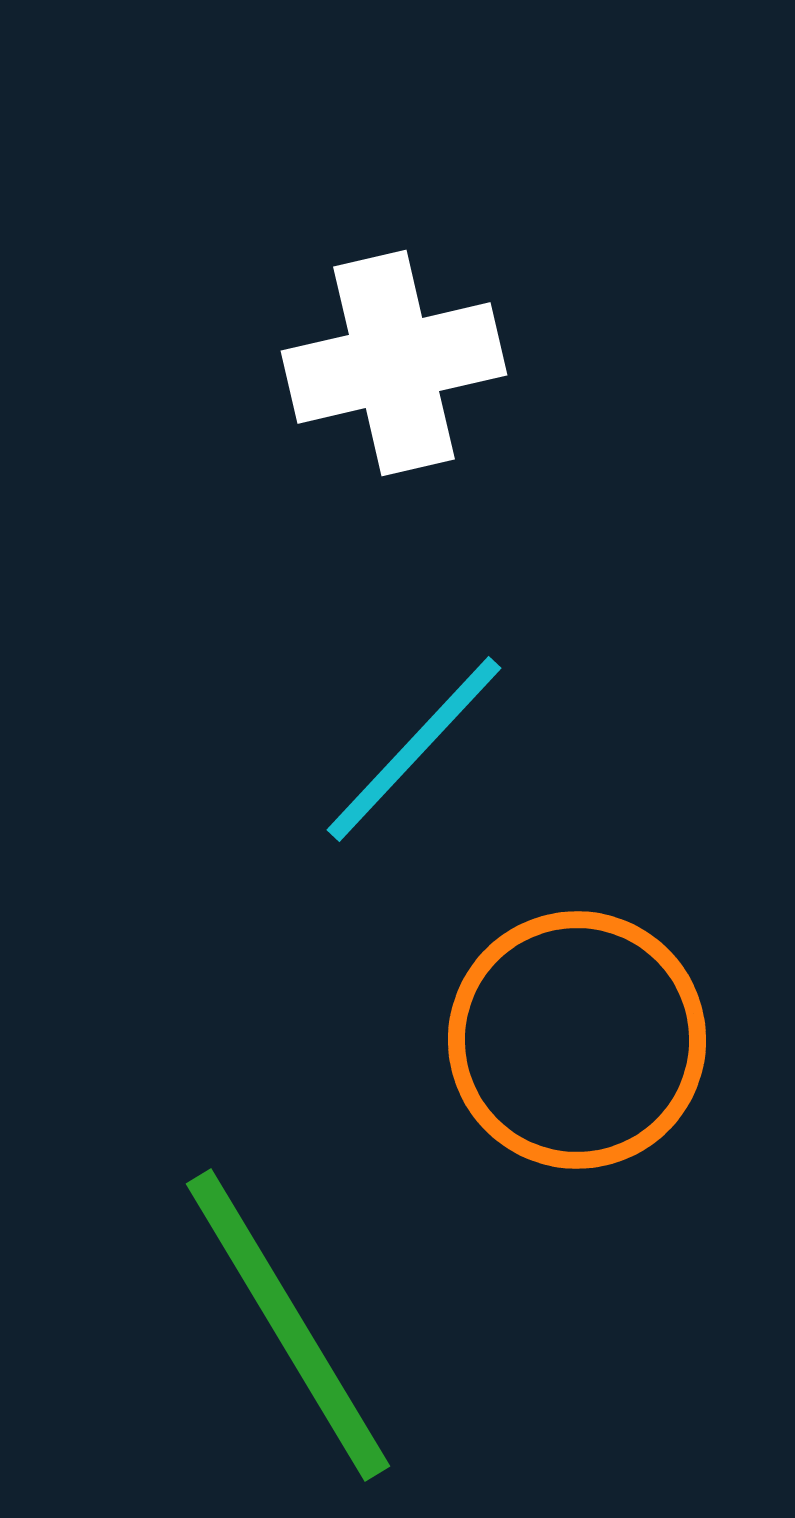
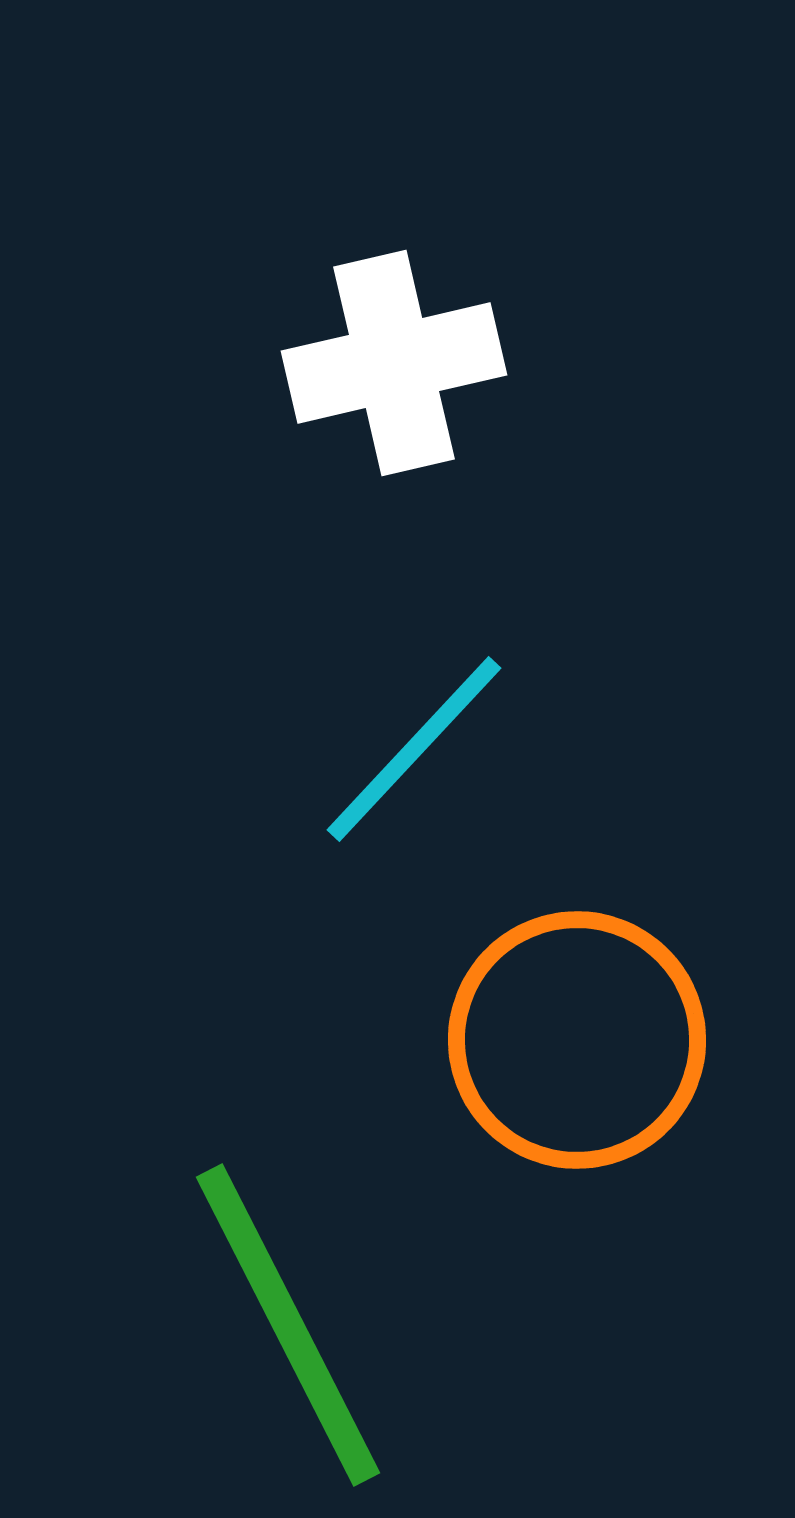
green line: rotated 4 degrees clockwise
